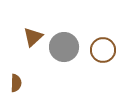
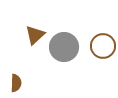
brown triangle: moved 2 px right, 2 px up
brown circle: moved 4 px up
